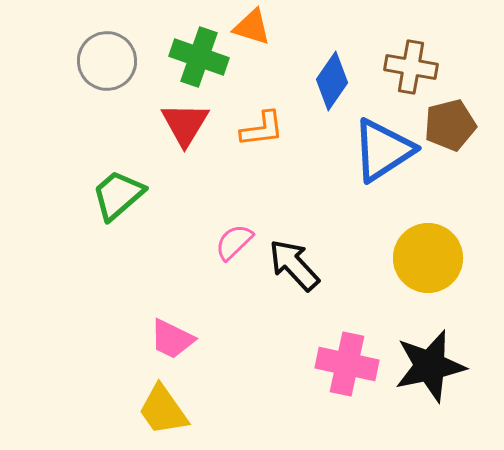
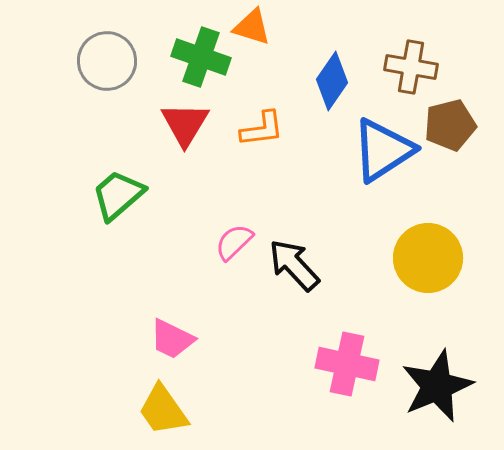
green cross: moved 2 px right
black star: moved 7 px right, 20 px down; rotated 10 degrees counterclockwise
